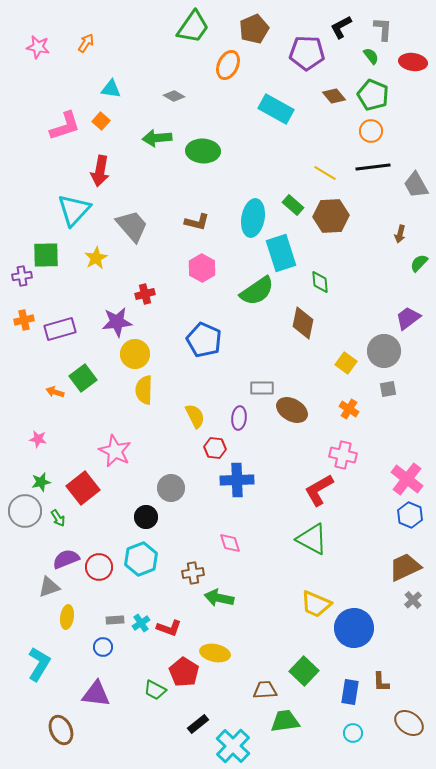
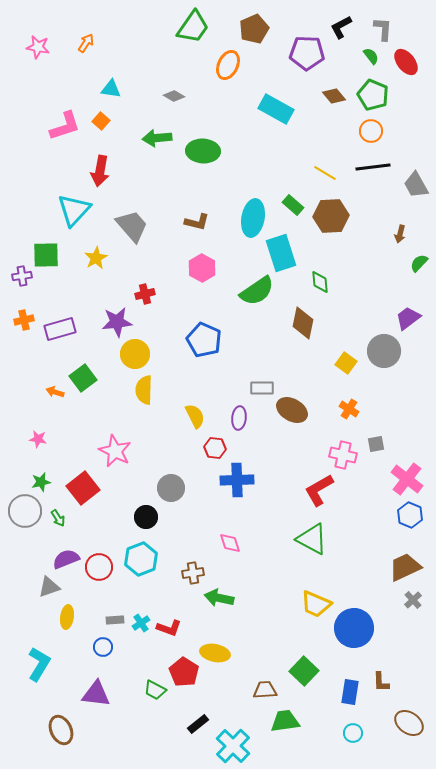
red ellipse at (413, 62): moved 7 px left; rotated 44 degrees clockwise
gray square at (388, 389): moved 12 px left, 55 px down
